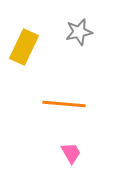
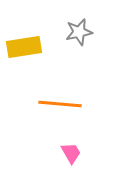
yellow rectangle: rotated 56 degrees clockwise
orange line: moved 4 px left
